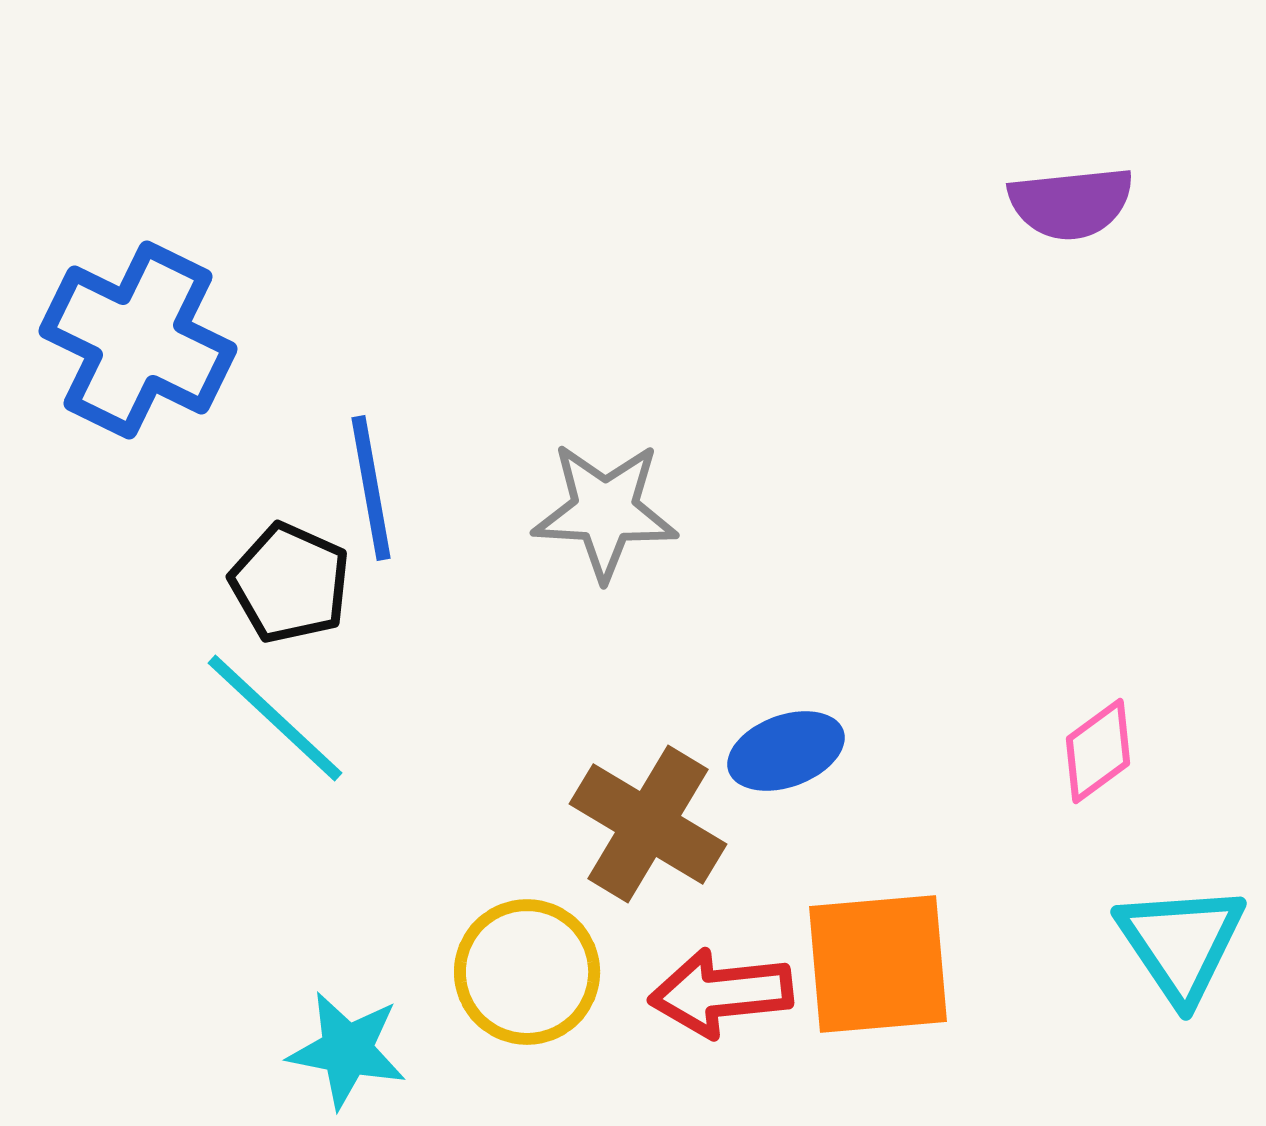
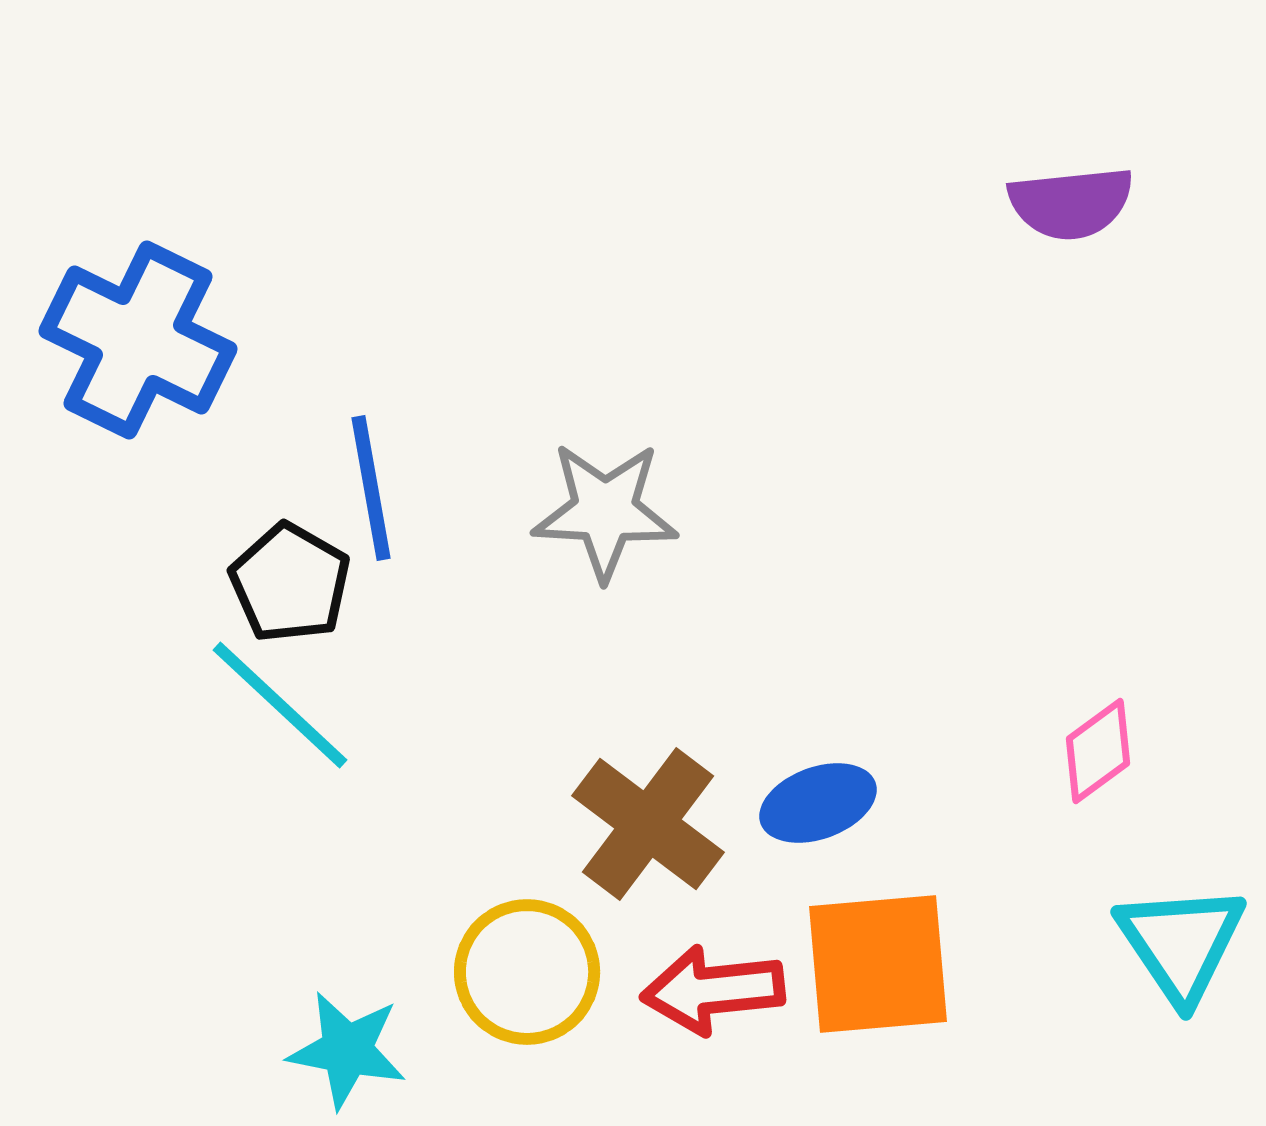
black pentagon: rotated 6 degrees clockwise
cyan line: moved 5 px right, 13 px up
blue ellipse: moved 32 px right, 52 px down
brown cross: rotated 6 degrees clockwise
red arrow: moved 8 px left, 3 px up
